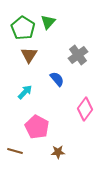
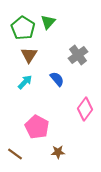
cyan arrow: moved 10 px up
brown line: moved 3 px down; rotated 21 degrees clockwise
